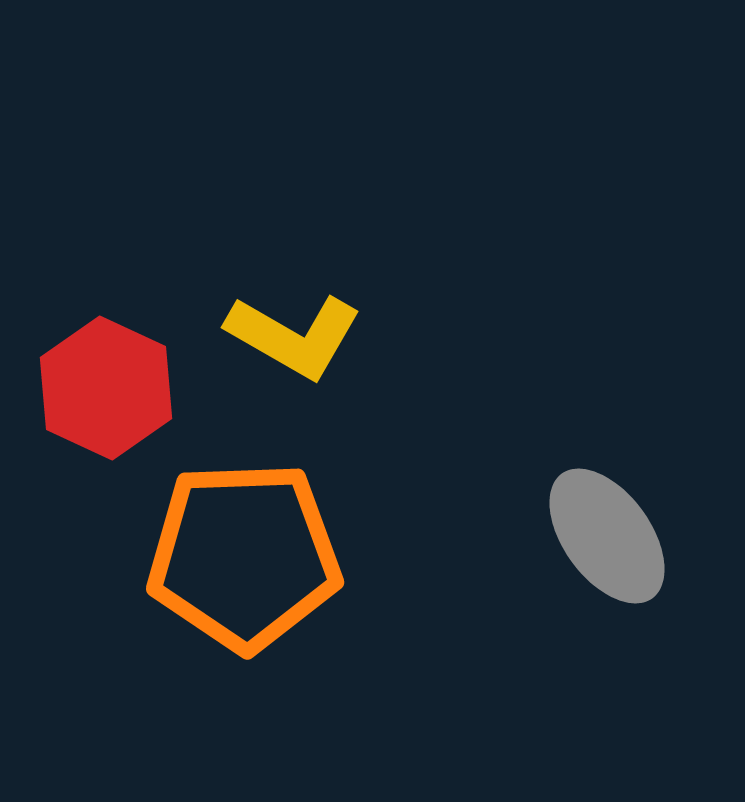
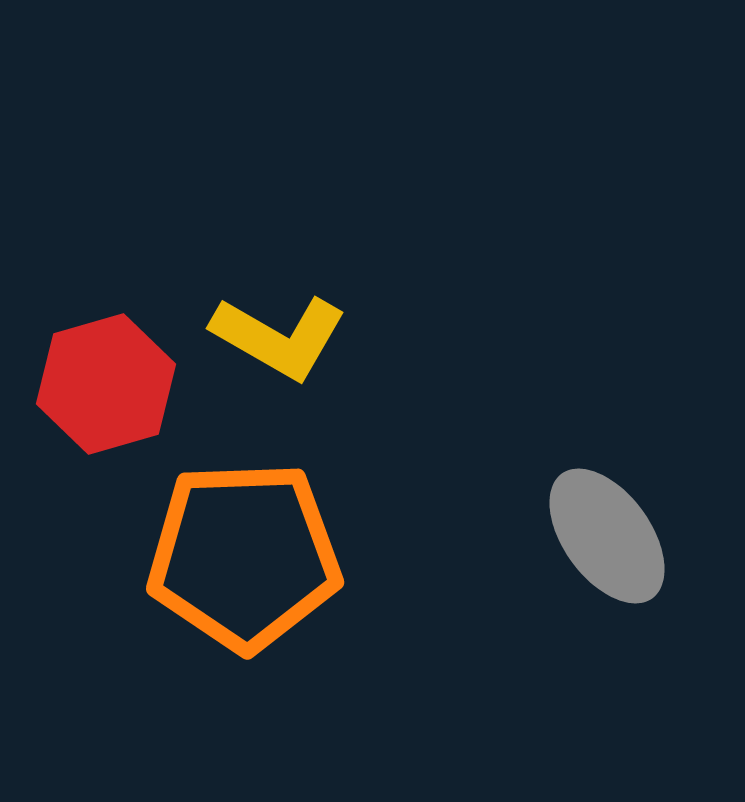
yellow L-shape: moved 15 px left, 1 px down
red hexagon: moved 4 px up; rotated 19 degrees clockwise
